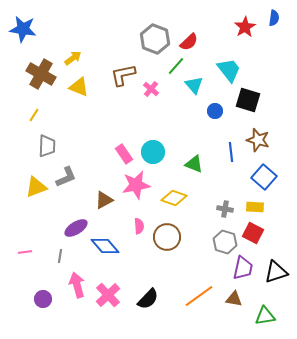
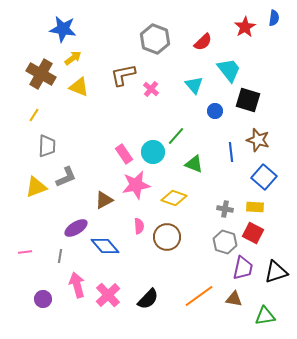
blue star at (23, 29): moved 40 px right
red semicircle at (189, 42): moved 14 px right
green line at (176, 66): moved 70 px down
